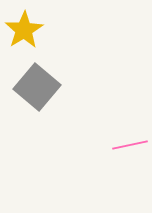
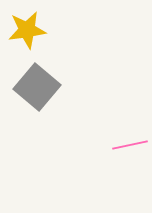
yellow star: moved 3 px right; rotated 24 degrees clockwise
